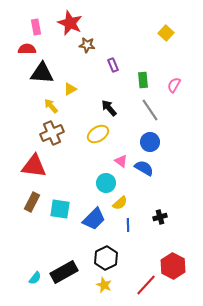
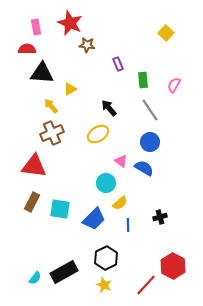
purple rectangle: moved 5 px right, 1 px up
